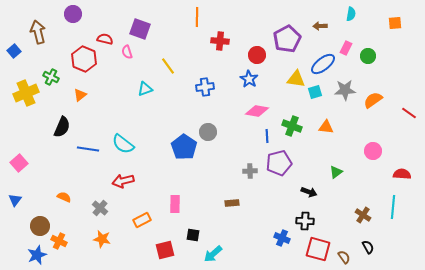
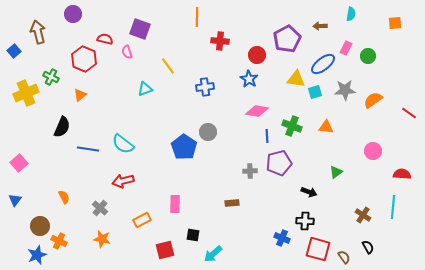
orange semicircle at (64, 197): rotated 40 degrees clockwise
